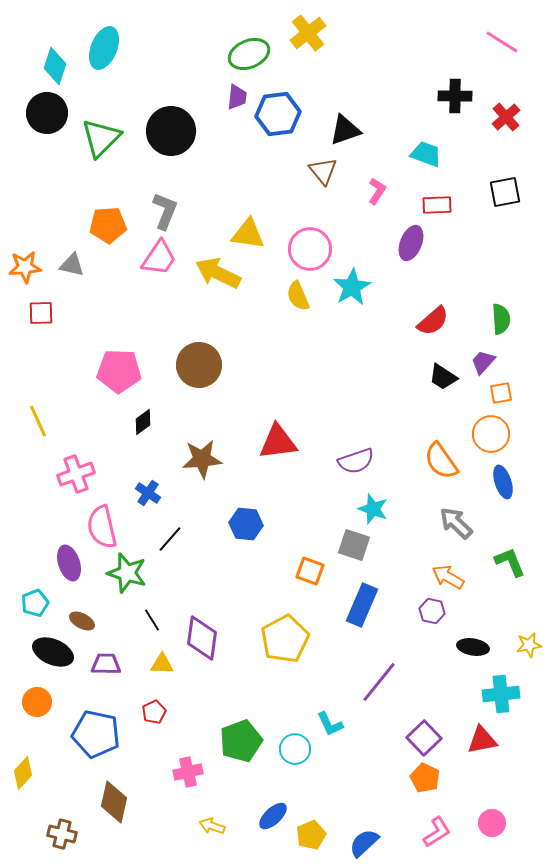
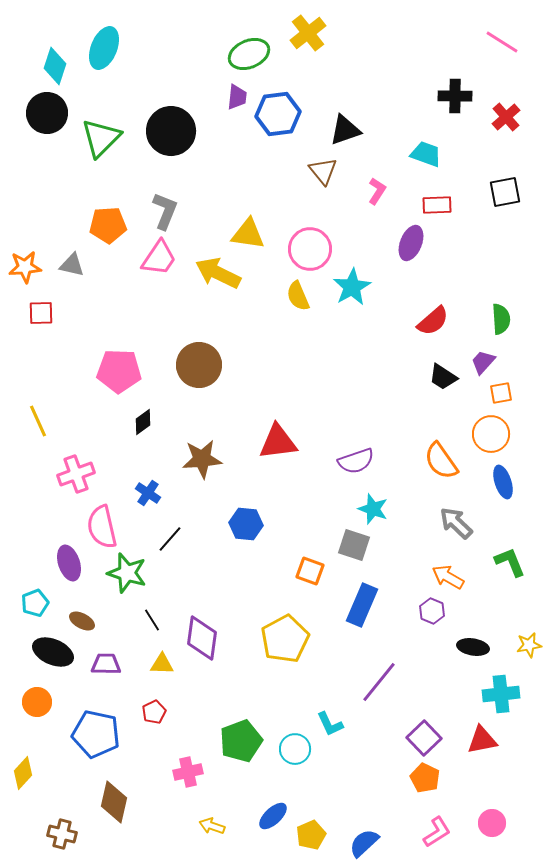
purple hexagon at (432, 611): rotated 10 degrees clockwise
